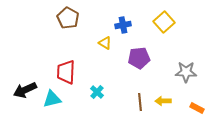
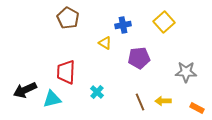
brown line: rotated 18 degrees counterclockwise
